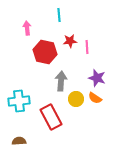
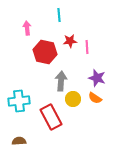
yellow circle: moved 3 px left
